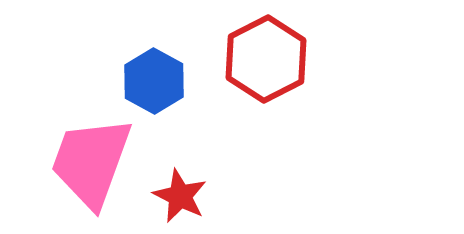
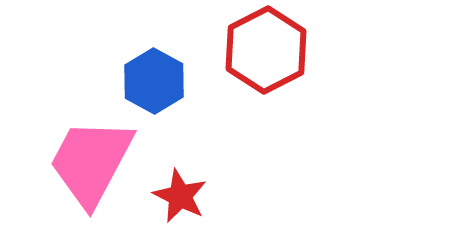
red hexagon: moved 9 px up
pink trapezoid: rotated 8 degrees clockwise
